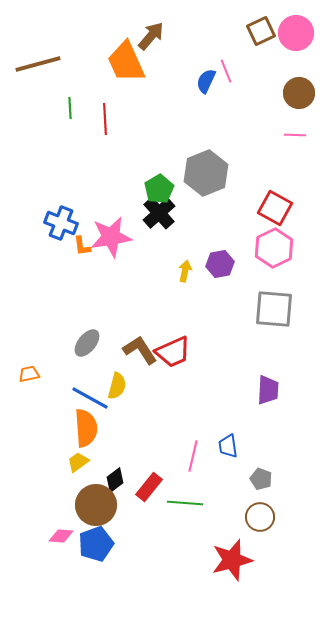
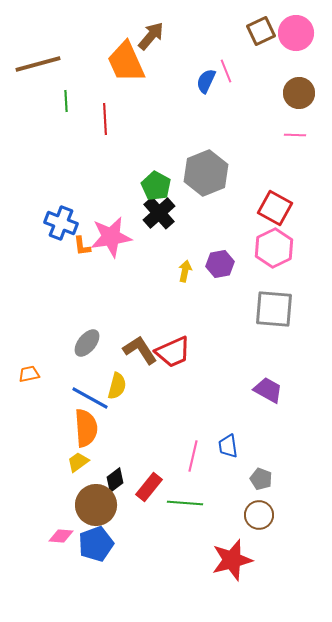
green line at (70, 108): moved 4 px left, 7 px up
green pentagon at (159, 189): moved 3 px left, 3 px up; rotated 12 degrees counterclockwise
purple trapezoid at (268, 390): rotated 64 degrees counterclockwise
brown circle at (260, 517): moved 1 px left, 2 px up
